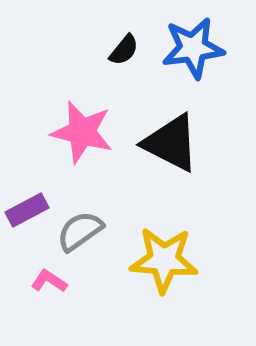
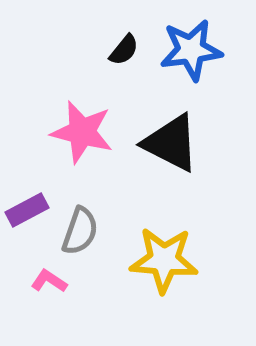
blue star: moved 2 px left, 2 px down
gray semicircle: rotated 144 degrees clockwise
